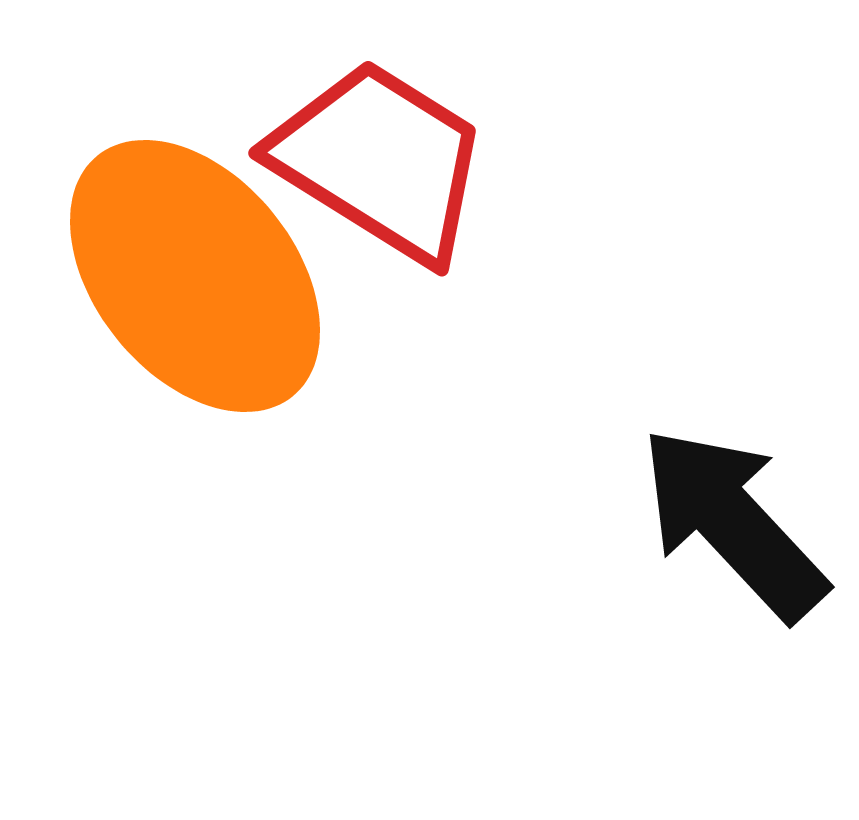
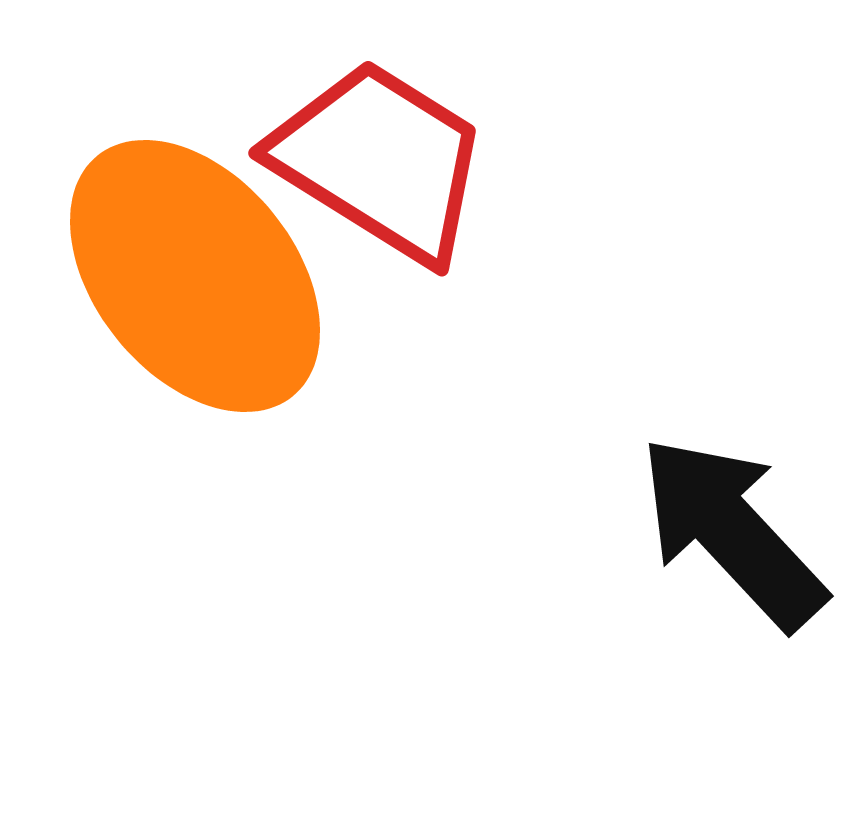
black arrow: moved 1 px left, 9 px down
